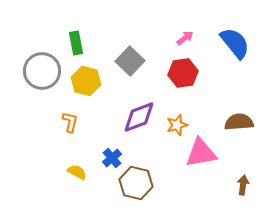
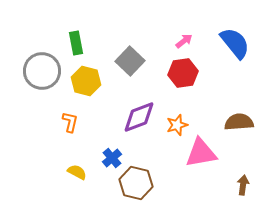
pink arrow: moved 1 px left, 3 px down
